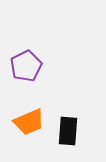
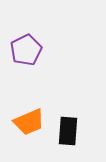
purple pentagon: moved 16 px up
